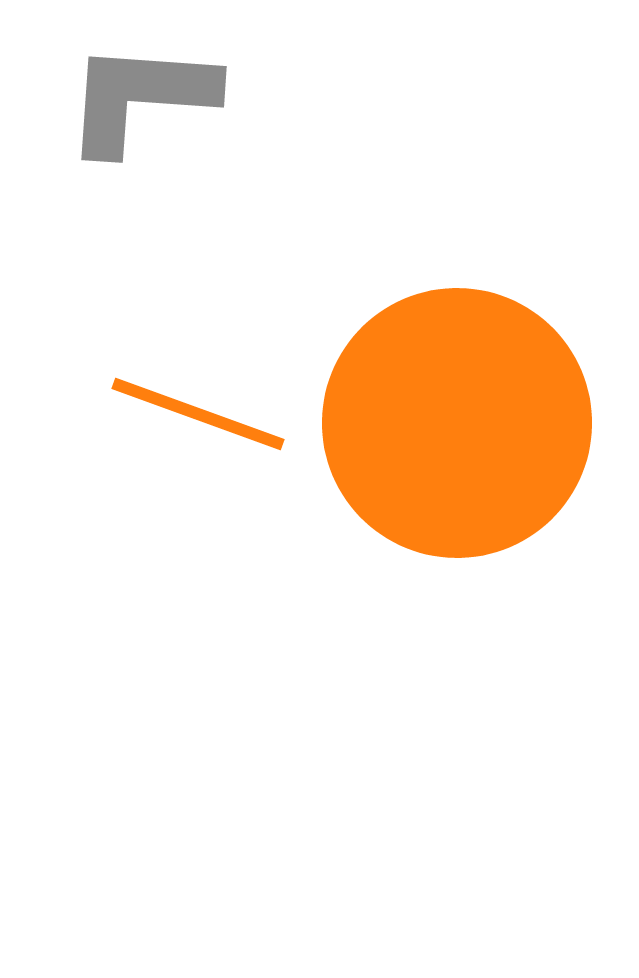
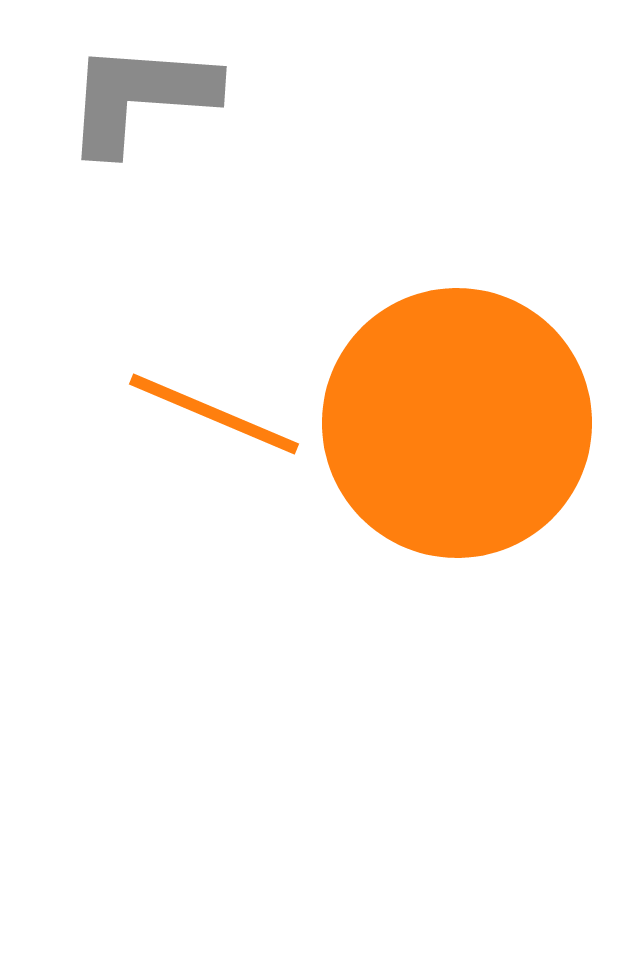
orange line: moved 16 px right; rotated 3 degrees clockwise
